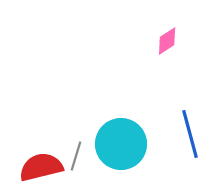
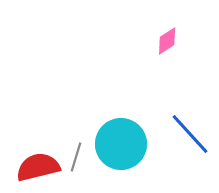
blue line: rotated 27 degrees counterclockwise
gray line: moved 1 px down
red semicircle: moved 3 px left
